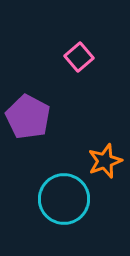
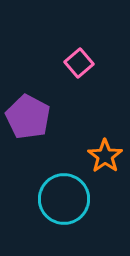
pink square: moved 6 px down
orange star: moved 5 px up; rotated 16 degrees counterclockwise
